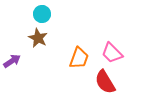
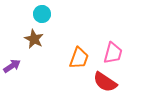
brown star: moved 4 px left, 1 px down
pink trapezoid: moved 1 px right; rotated 120 degrees counterclockwise
purple arrow: moved 5 px down
red semicircle: rotated 25 degrees counterclockwise
